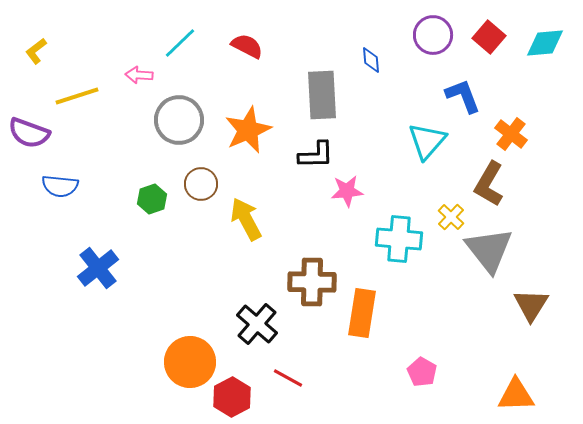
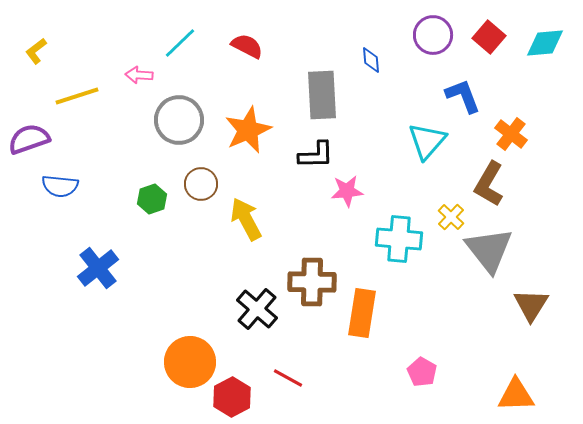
purple semicircle: moved 6 px down; rotated 141 degrees clockwise
black cross: moved 15 px up
